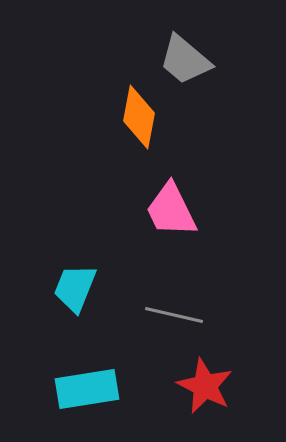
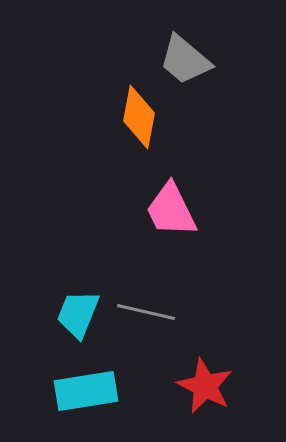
cyan trapezoid: moved 3 px right, 26 px down
gray line: moved 28 px left, 3 px up
cyan rectangle: moved 1 px left, 2 px down
